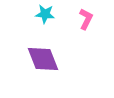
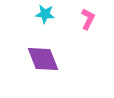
pink L-shape: moved 2 px right
